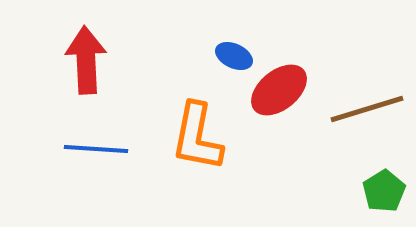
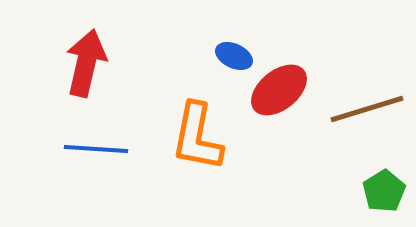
red arrow: moved 3 px down; rotated 16 degrees clockwise
